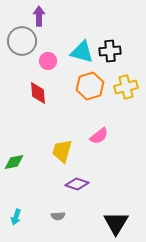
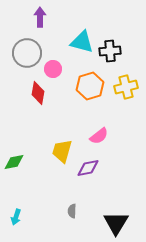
purple arrow: moved 1 px right, 1 px down
gray circle: moved 5 px right, 12 px down
cyan triangle: moved 10 px up
pink circle: moved 5 px right, 8 px down
red diamond: rotated 15 degrees clockwise
purple diamond: moved 11 px right, 16 px up; rotated 30 degrees counterclockwise
gray semicircle: moved 14 px right, 5 px up; rotated 96 degrees clockwise
